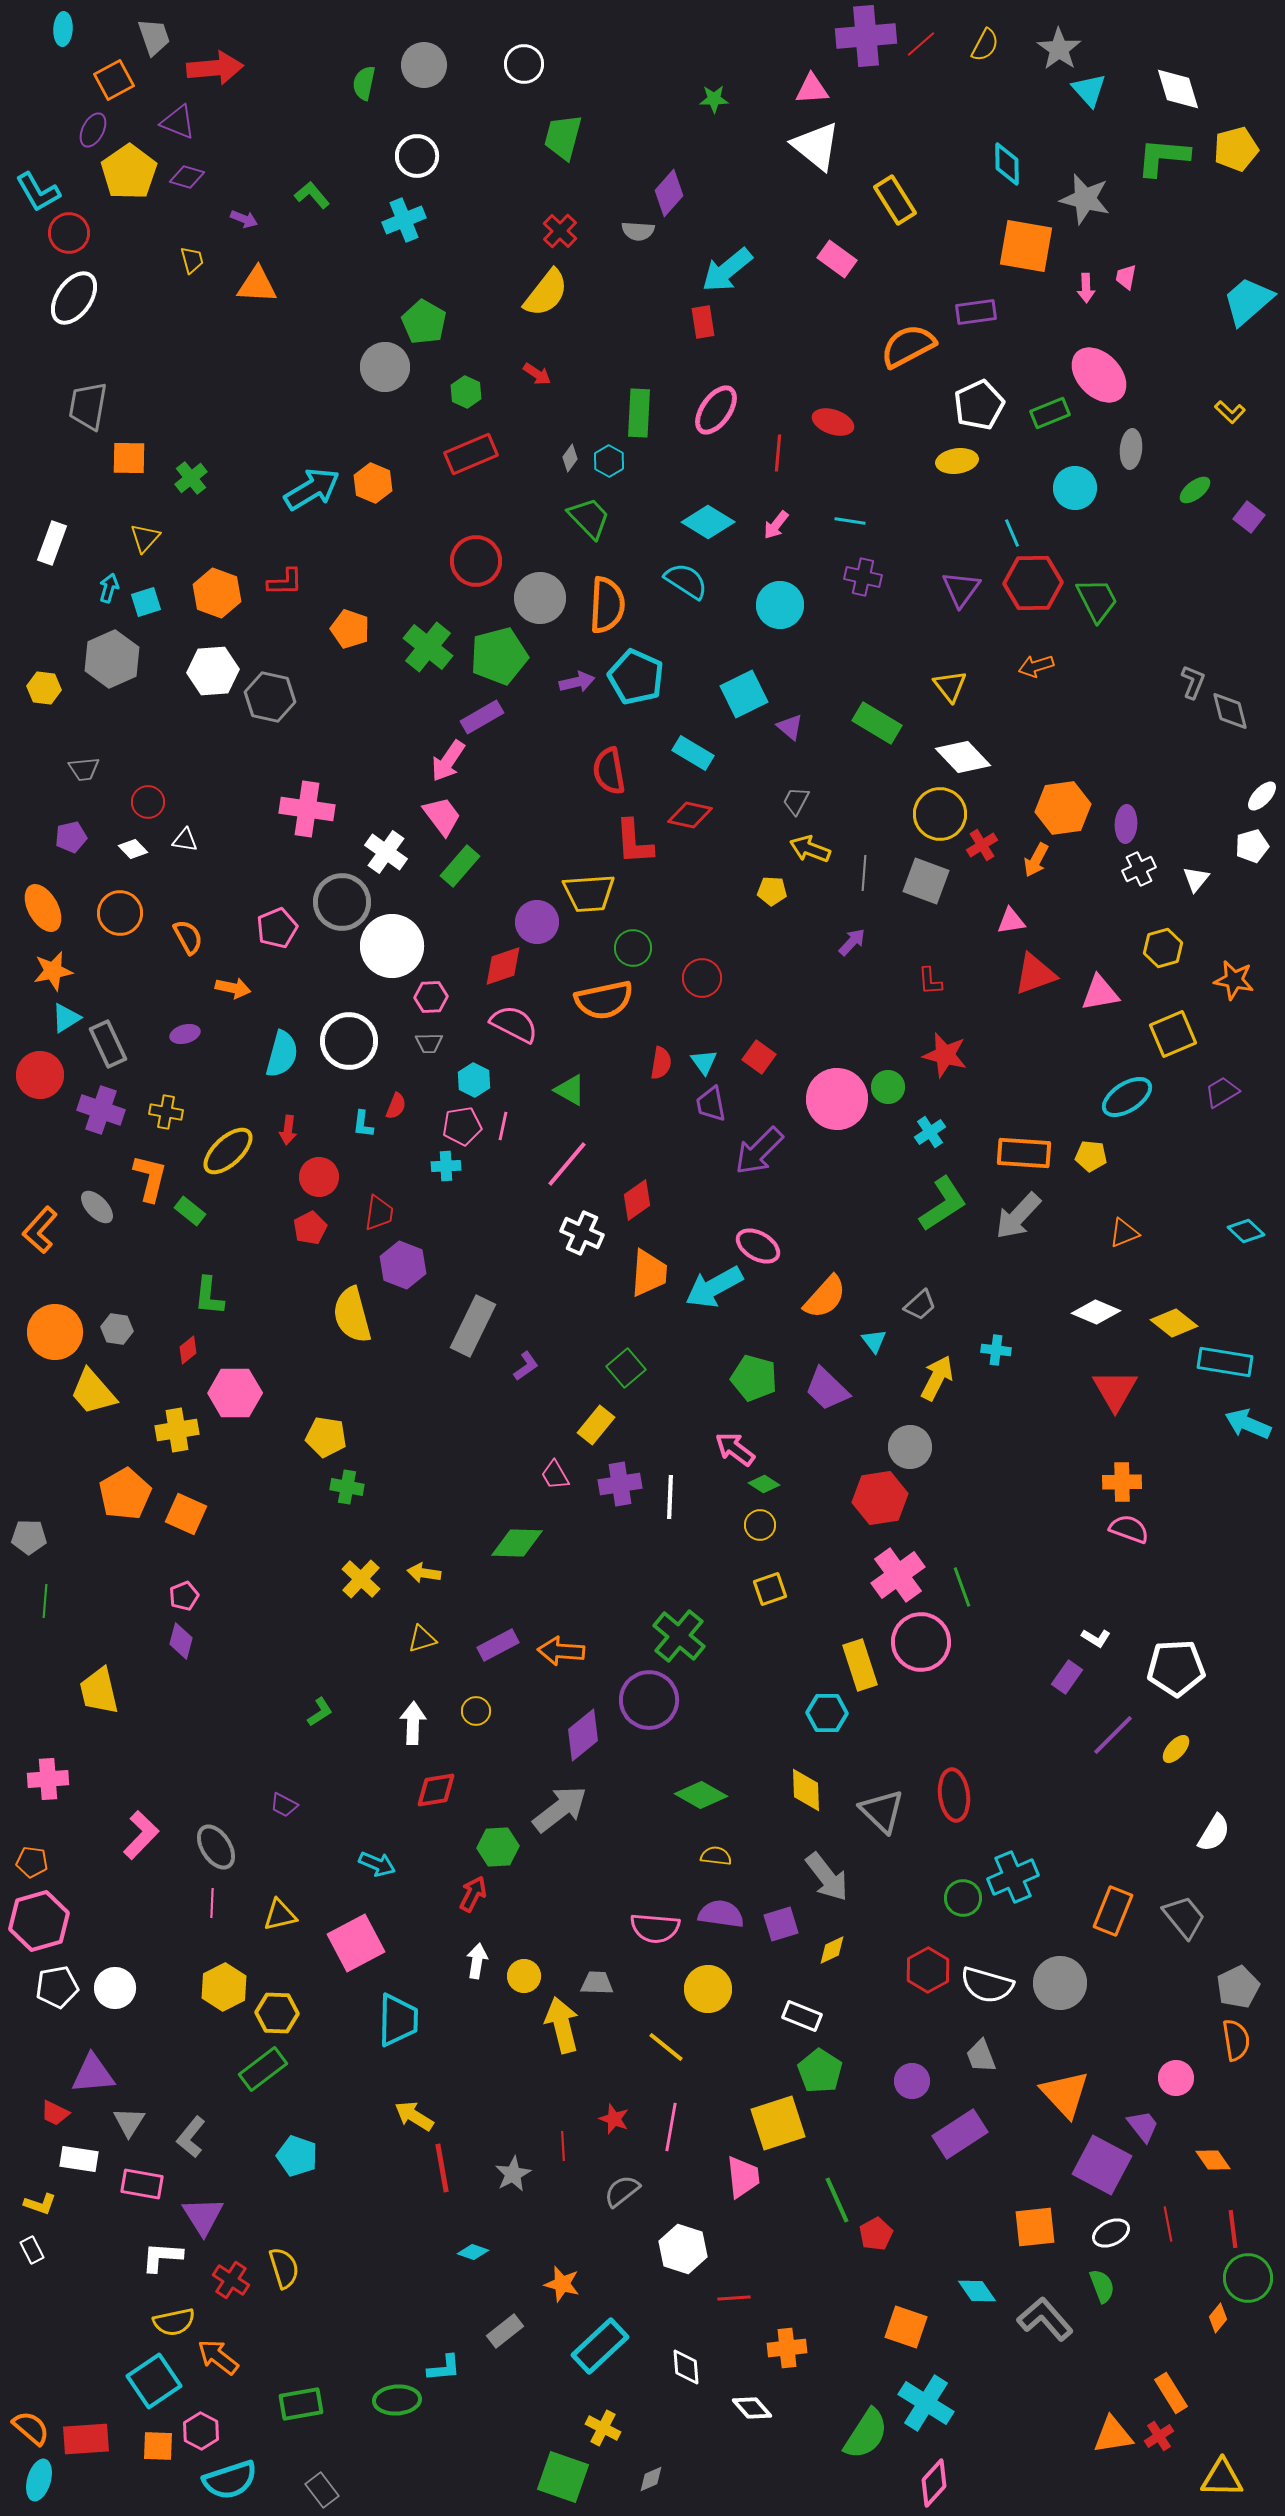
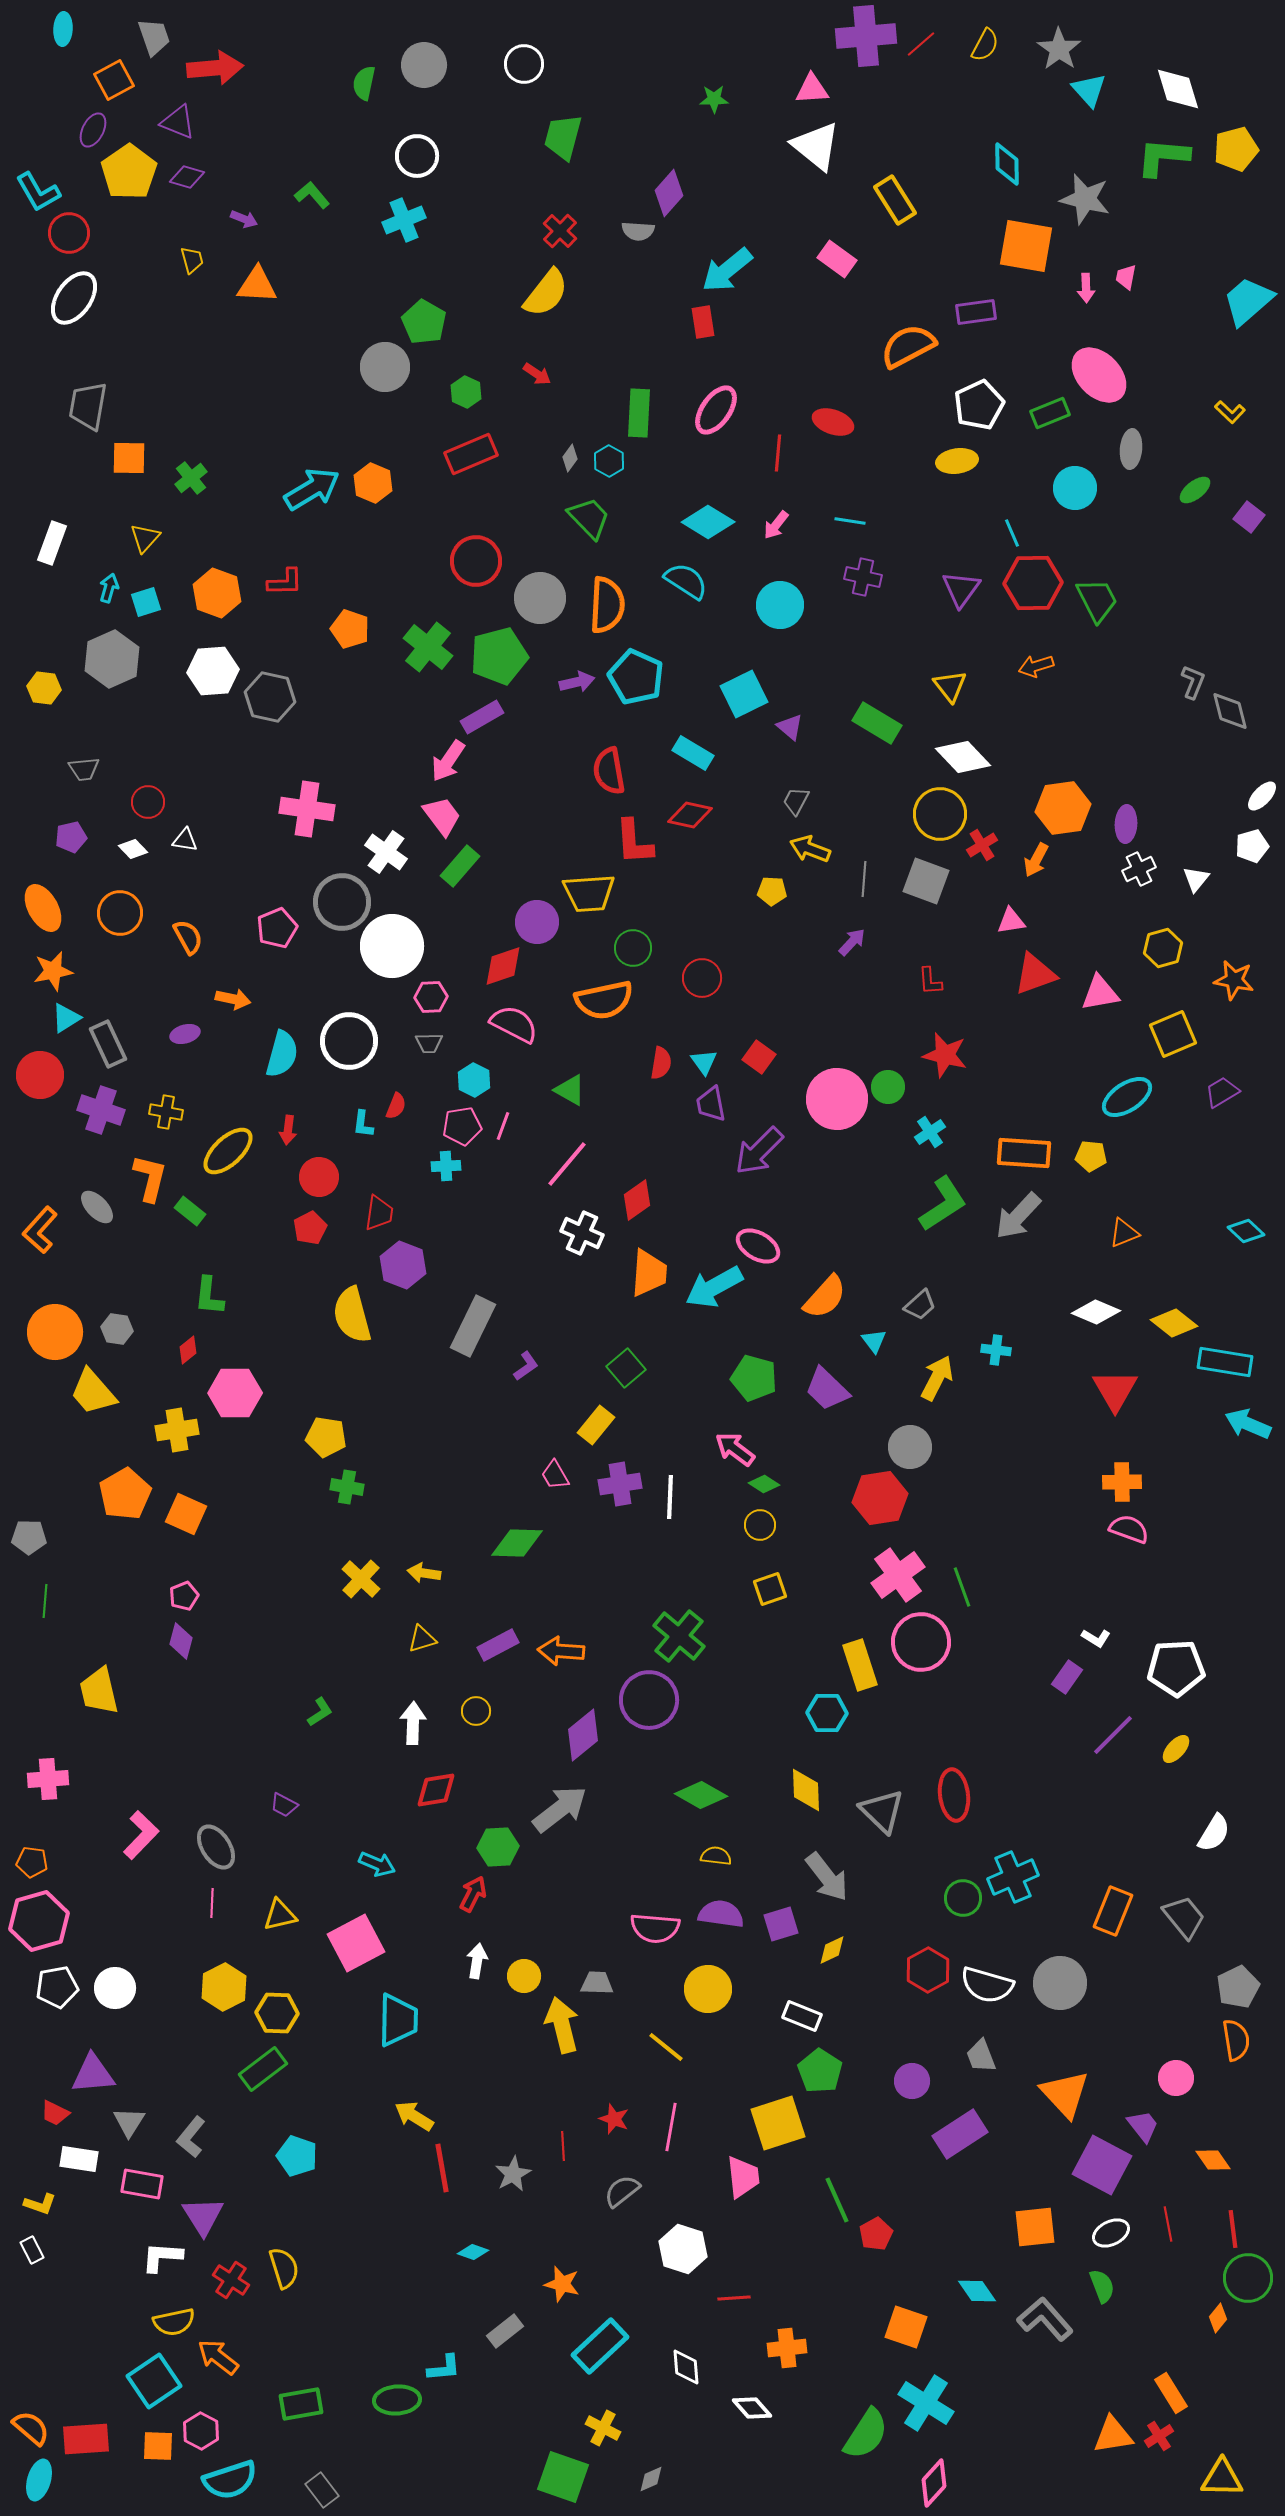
gray line at (864, 873): moved 6 px down
orange arrow at (233, 988): moved 11 px down
pink line at (503, 1126): rotated 8 degrees clockwise
